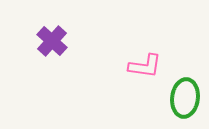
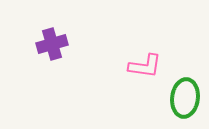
purple cross: moved 3 px down; rotated 32 degrees clockwise
